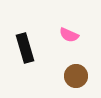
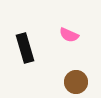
brown circle: moved 6 px down
